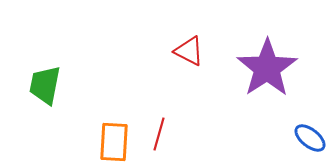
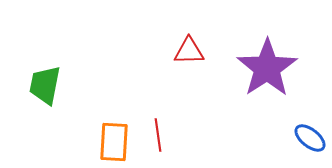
red triangle: rotated 28 degrees counterclockwise
red line: moved 1 px left, 1 px down; rotated 24 degrees counterclockwise
